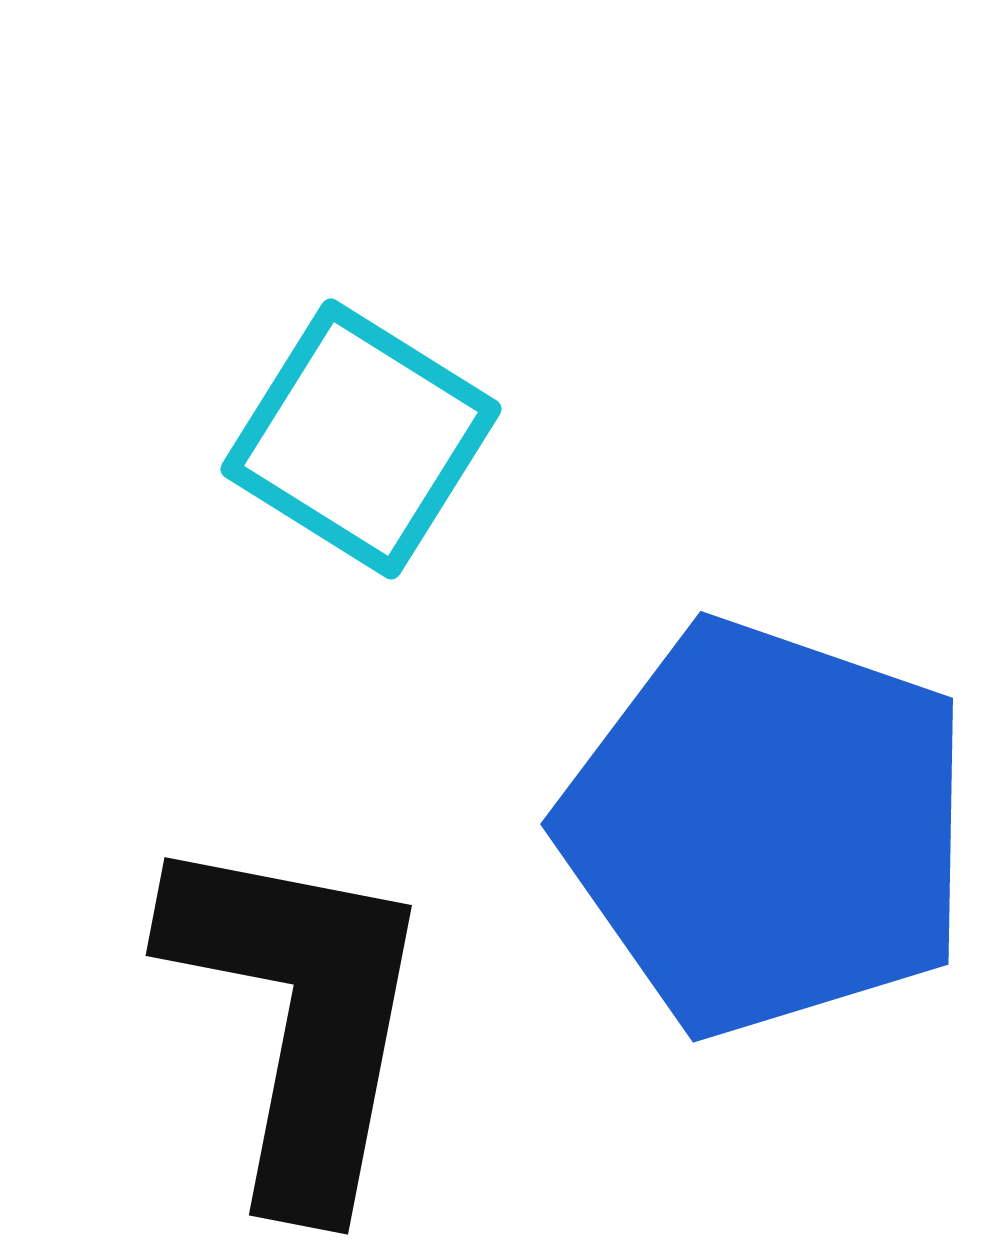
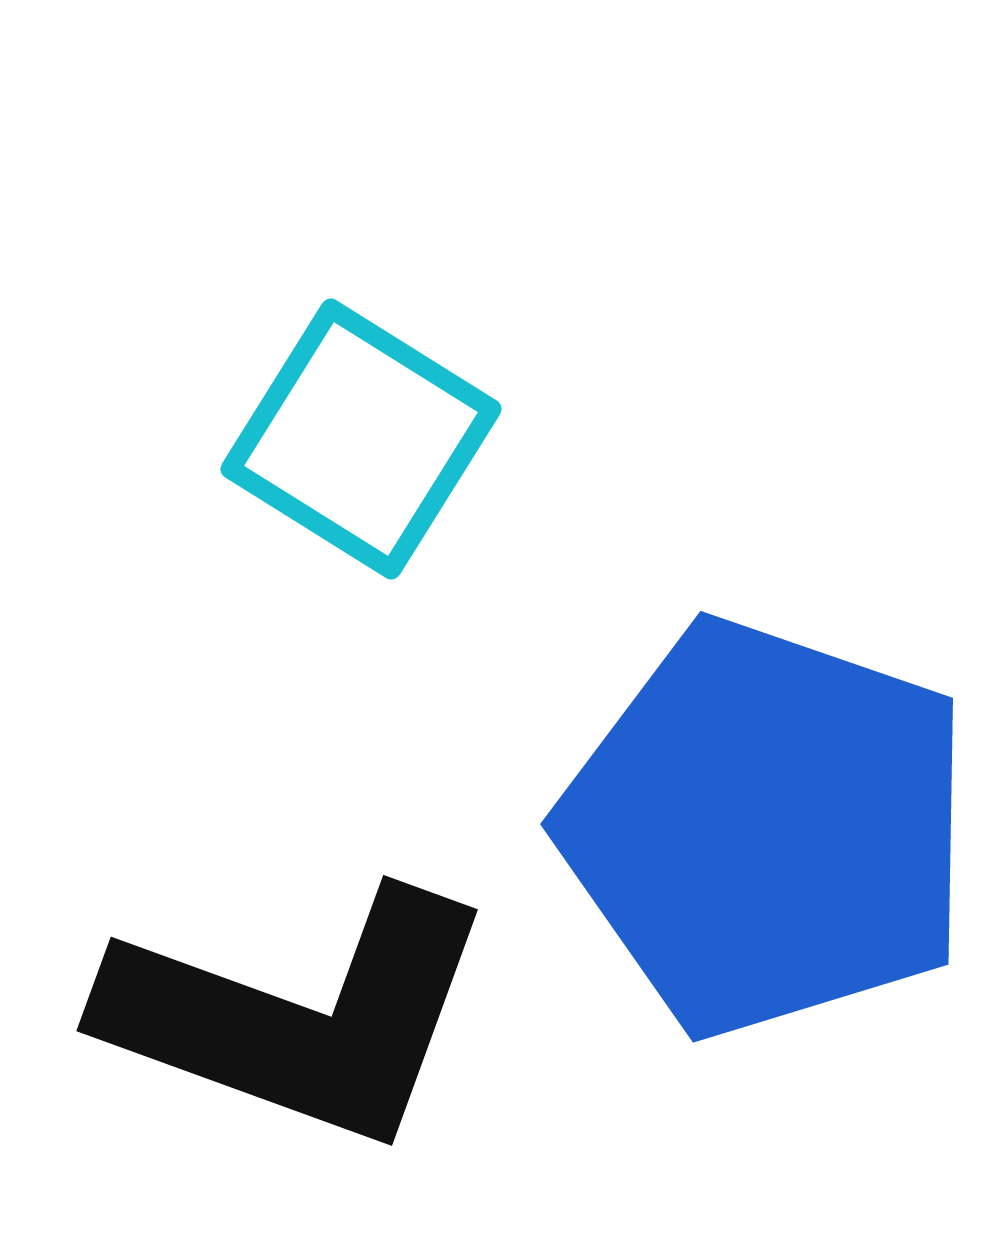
black L-shape: rotated 99 degrees clockwise
